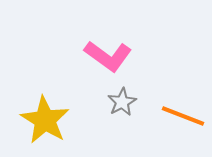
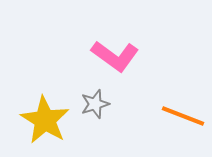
pink L-shape: moved 7 px right
gray star: moved 27 px left, 2 px down; rotated 12 degrees clockwise
